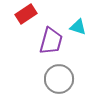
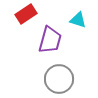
cyan triangle: moved 7 px up
purple trapezoid: moved 1 px left, 1 px up
